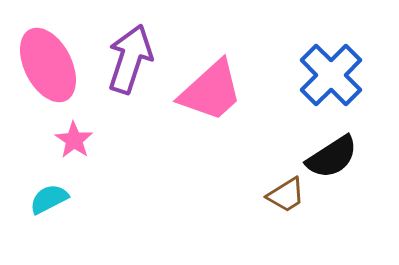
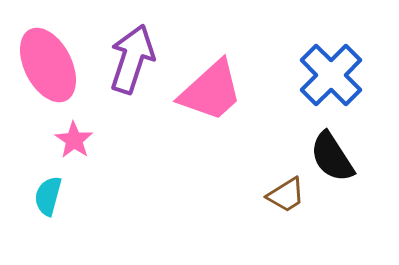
purple arrow: moved 2 px right
black semicircle: rotated 90 degrees clockwise
cyan semicircle: moved 1 px left, 3 px up; rotated 48 degrees counterclockwise
